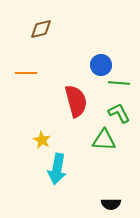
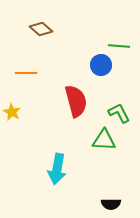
brown diamond: rotated 55 degrees clockwise
green line: moved 37 px up
yellow star: moved 30 px left, 28 px up
